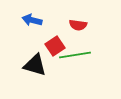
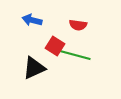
red square: rotated 24 degrees counterclockwise
green line: rotated 24 degrees clockwise
black triangle: moved 1 px left, 3 px down; rotated 40 degrees counterclockwise
